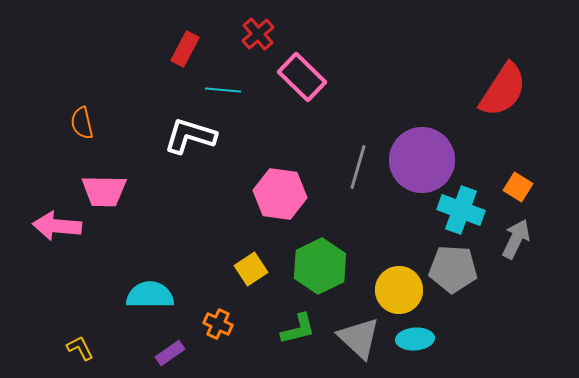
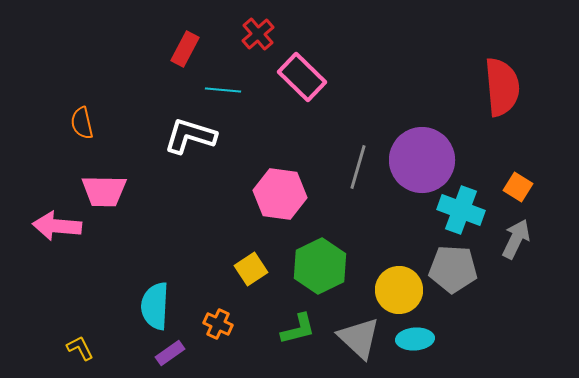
red semicircle: moved 1 px left, 3 px up; rotated 38 degrees counterclockwise
cyan semicircle: moved 5 px right, 11 px down; rotated 87 degrees counterclockwise
